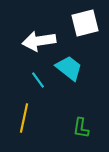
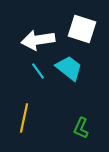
white square: moved 3 px left, 6 px down; rotated 32 degrees clockwise
white arrow: moved 1 px left, 1 px up
cyan line: moved 9 px up
green L-shape: rotated 15 degrees clockwise
